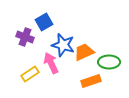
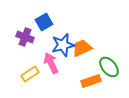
blue star: rotated 30 degrees counterclockwise
orange trapezoid: moved 2 px left, 4 px up
green ellipse: moved 5 px down; rotated 50 degrees clockwise
